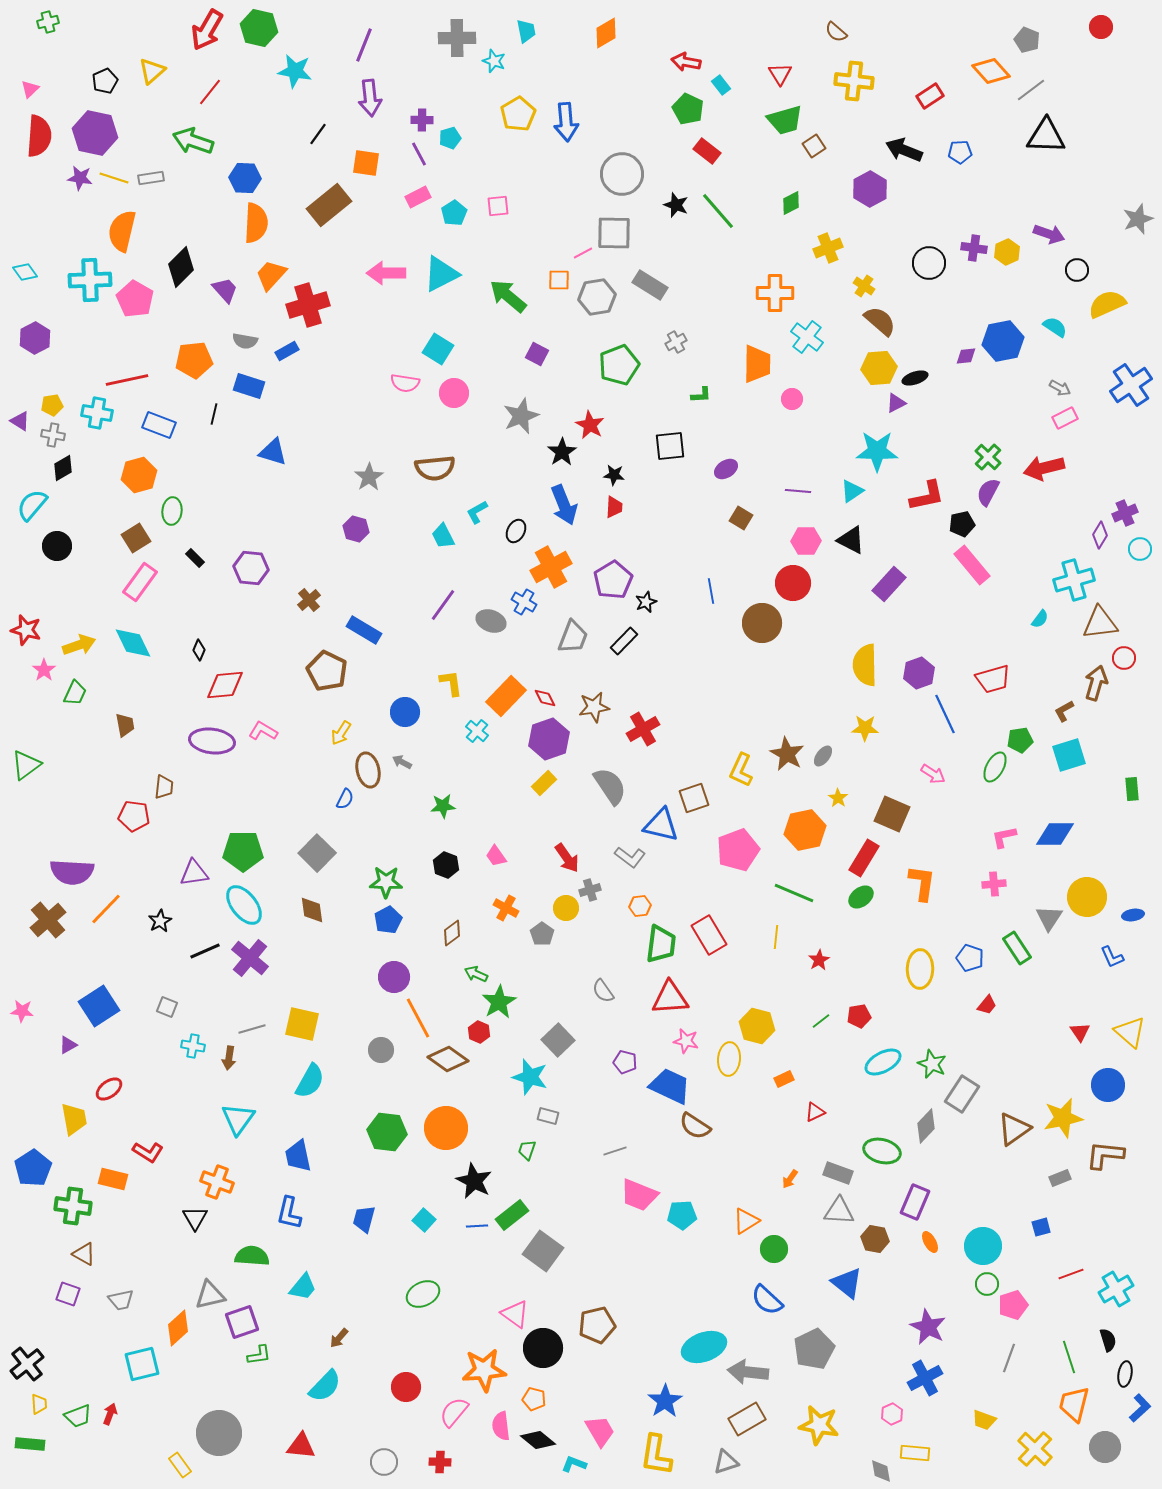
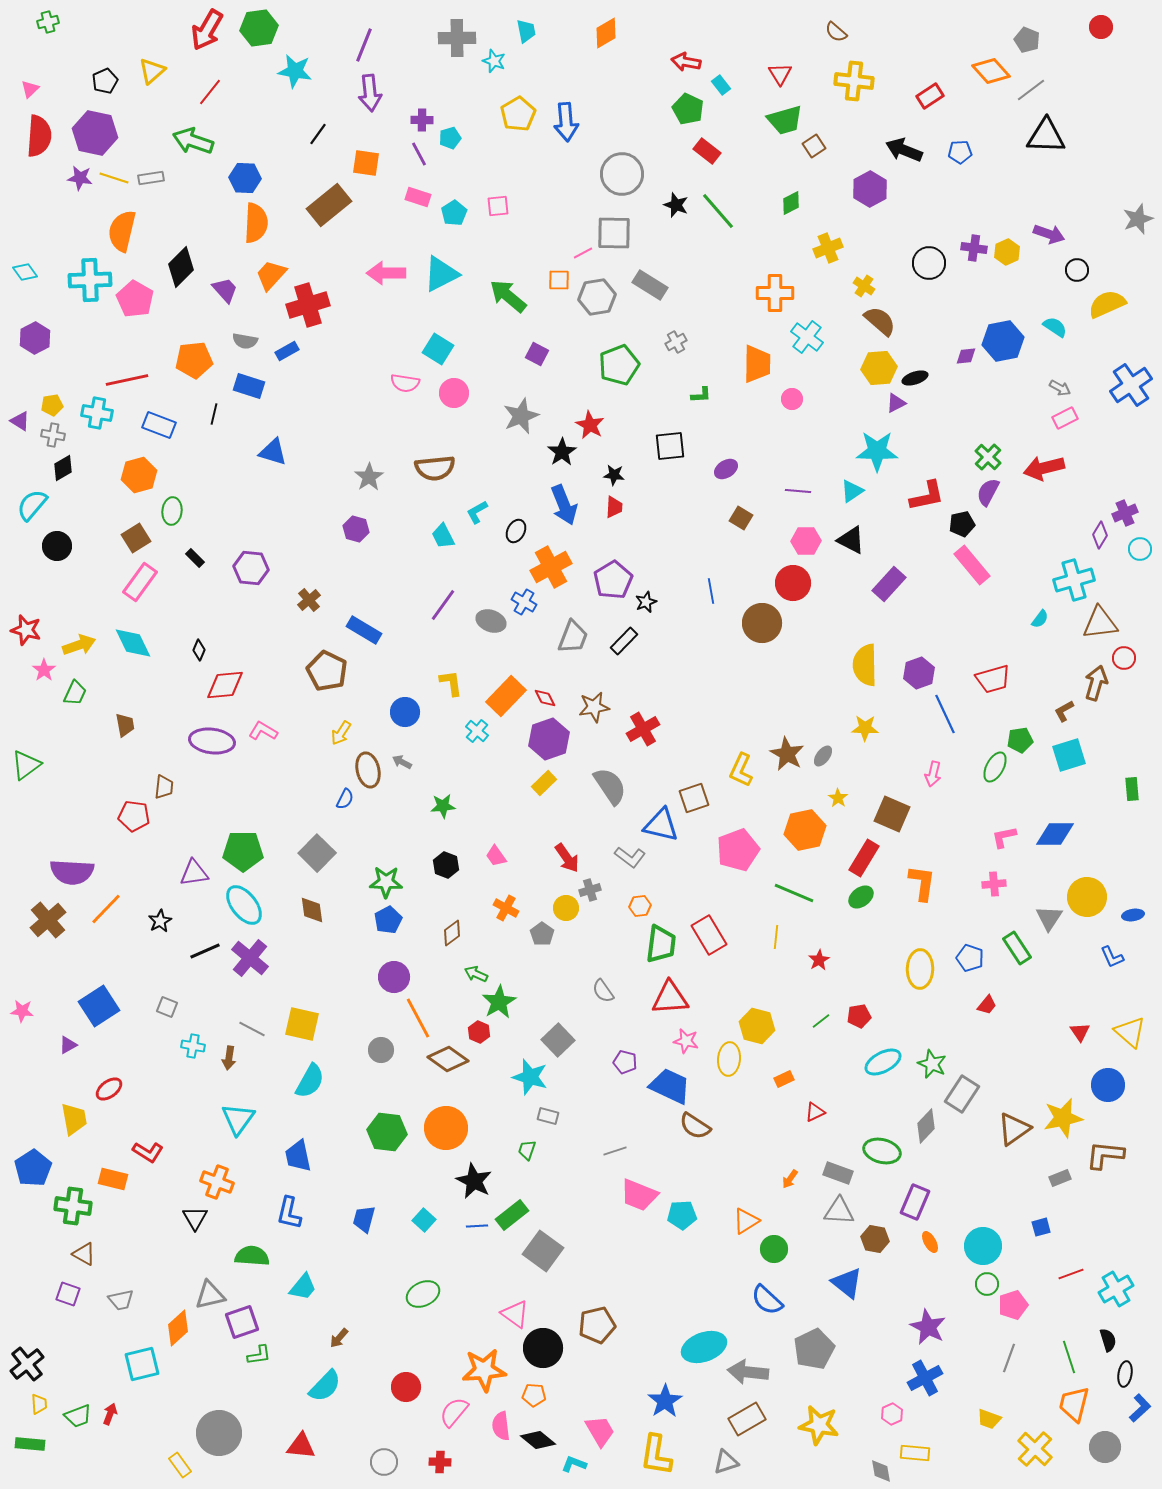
green hexagon at (259, 28): rotated 21 degrees counterclockwise
purple arrow at (370, 98): moved 5 px up
pink rectangle at (418, 197): rotated 45 degrees clockwise
pink arrow at (933, 774): rotated 70 degrees clockwise
gray line at (252, 1029): rotated 44 degrees clockwise
orange pentagon at (534, 1399): moved 4 px up; rotated 10 degrees counterclockwise
yellow trapezoid at (984, 1420): moved 5 px right, 1 px up
